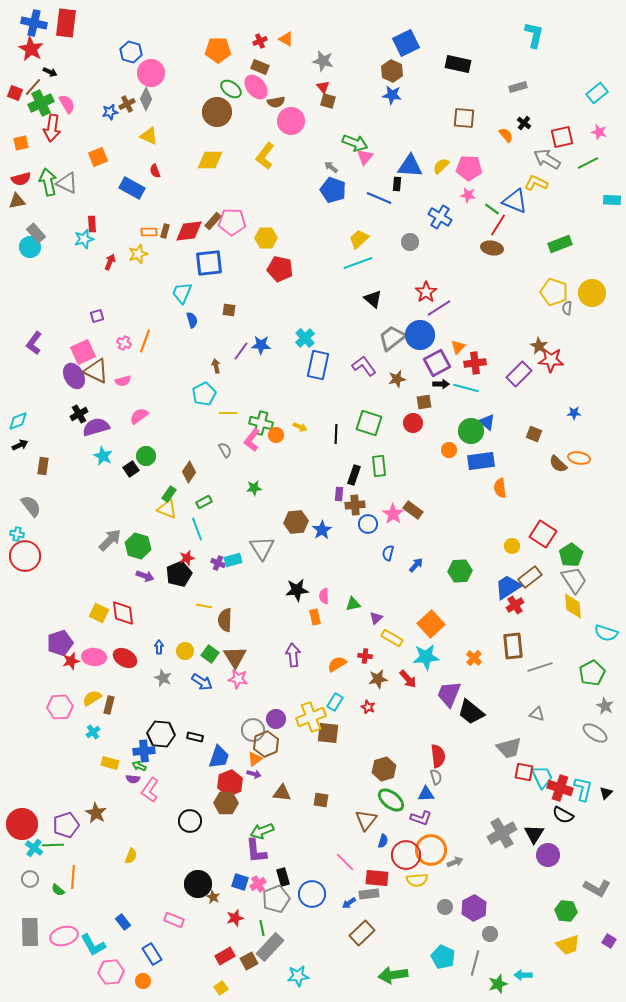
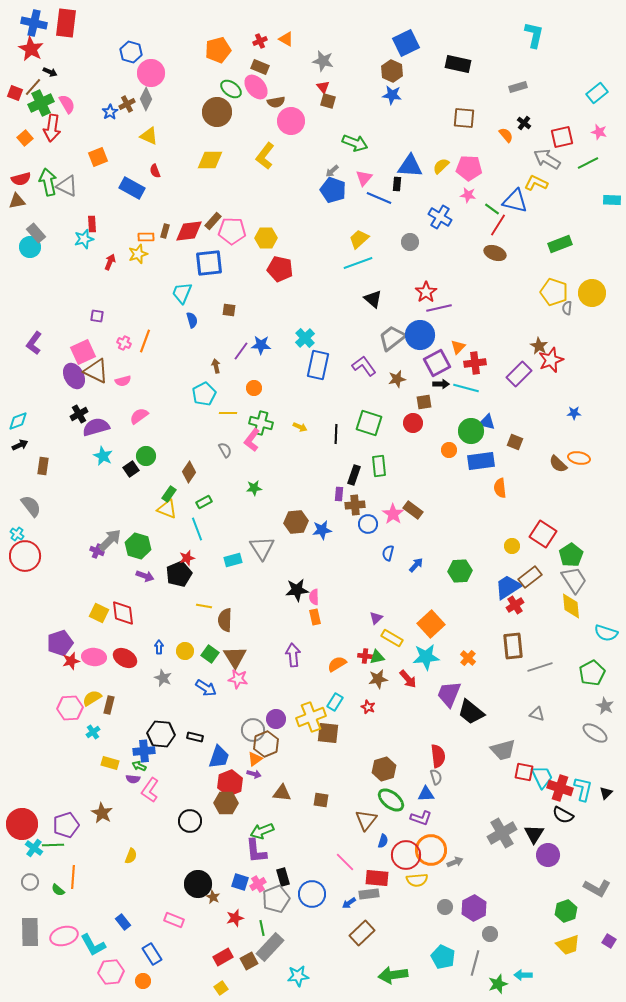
orange pentagon at (218, 50): rotated 15 degrees counterclockwise
blue star at (110, 112): rotated 21 degrees counterclockwise
orange square at (21, 143): moved 4 px right, 5 px up; rotated 28 degrees counterclockwise
pink triangle at (365, 157): moved 1 px left, 21 px down
gray arrow at (331, 167): moved 1 px right, 4 px down; rotated 80 degrees counterclockwise
gray triangle at (67, 183): moved 3 px down
blue triangle at (515, 201): rotated 8 degrees counterclockwise
pink pentagon at (232, 222): moved 9 px down
orange rectangle at (149, 232): moved 3 px left, 5 px down
brown ellipse at (492, 248): moved 3 px right, 5 px down; rotated 10 degrees clockwise
purple line at (439, 308): rotated 20 degrees clockwise
purple square at (97, 316): rotated 24 degrees clockwise
red star at (551, 360): rotated 25 degrees counterclockwise
blue triangle at (487, 422): rotated 24 degrees counterclockwise
brown square at (534, 434): moved 19 px left, 8 px down
orange circle at (276, 435): moved 22 px left, 47 px up
blue star at (322, 530): rotated 24 degrees clockwise
cyan cross at (17, 534): rotated 24 degrees clockwise
purple cross at (218, 563): moved 121 px left, 12 px up
pink semicircle at (324, 596): moved 10 px left, 1 px down
green triangle at (353, 604): moved 24 px right, 53 px down
yellow diamond at (573, 606): moved 2 px left
orange cross at (474, 658): moved 6 px left
blue arrow at (202, 682): moved 4 px right, 6 px down
pink hexagon at (60, 707): moved 10 px right, 1 px down
gray trapezoid at (509, 748): moved 6 px left, 2 px down
brown star at (96, 813): moved 6 px right
gray circle at (30, 879): moved 3 px down
green hexagon at (566, 911): rotated 25 degrees counterclockwise
red rectangle at (225, 956): moved 2 px left, 1 px down
